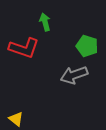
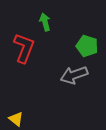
red L-shape: rotated 88 degrees counterclockwise
